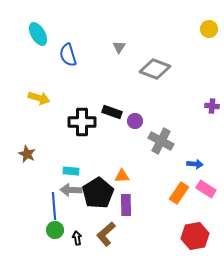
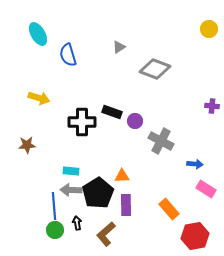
gray triangle: rotated 24 degrees clockwise
brown star: moved 9 px up; rotated 30 degrees counterclockwise
orange rectangle: moved 10 px left, 16 px down; rotated 75 degrees counterclockwise
black arrow: moved 15 px up
